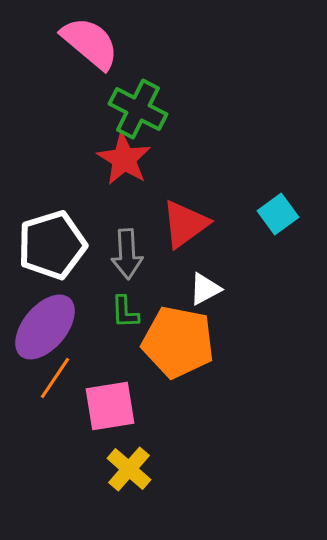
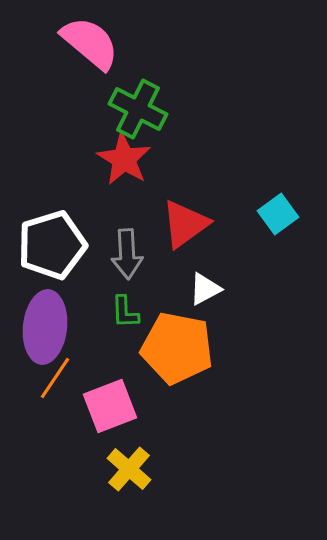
purple ellipse: rotated 34 degrees counterclockwise
orange pentagon: moved 1 px left, 6 px down
pink square: rotated 12 degrees counterclockwise
